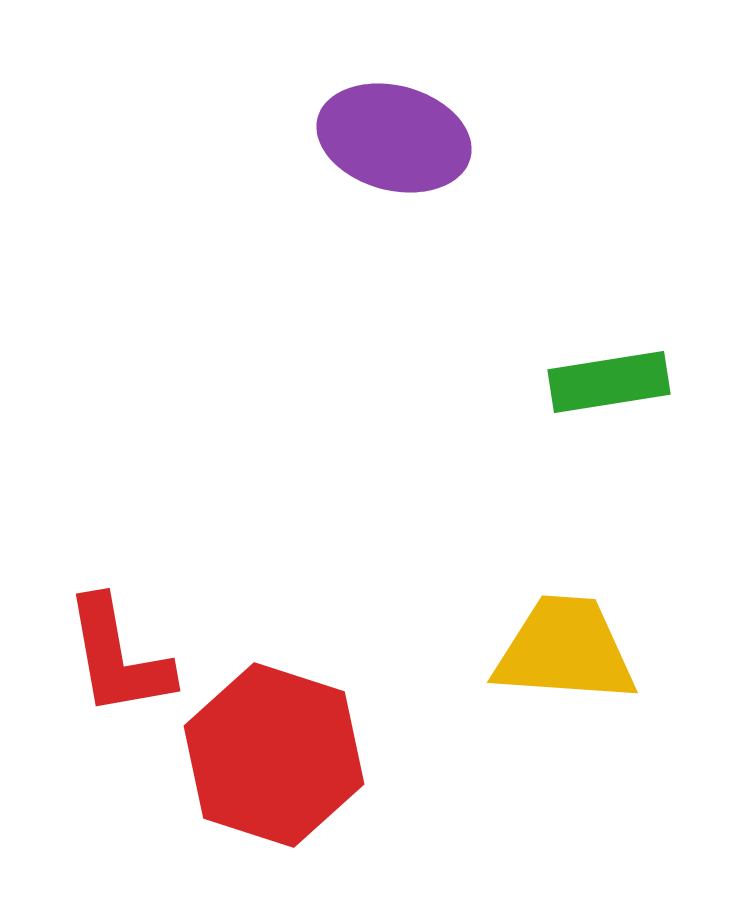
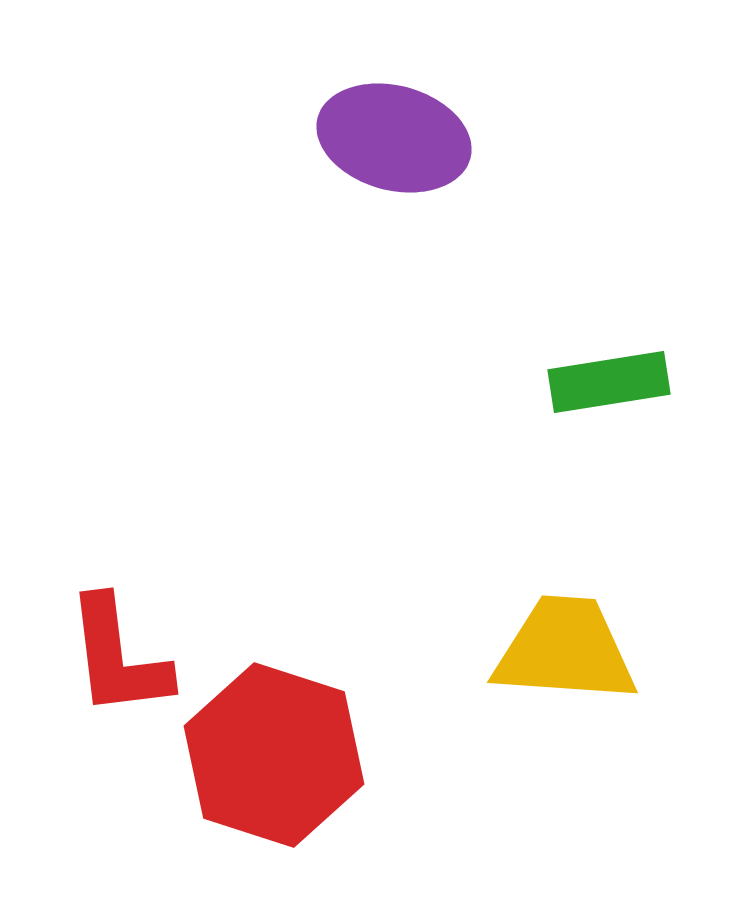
red L-shape: rotated 3 degrees clockwise
